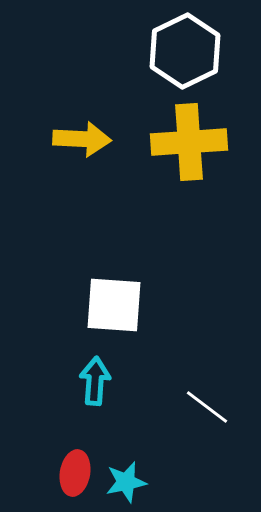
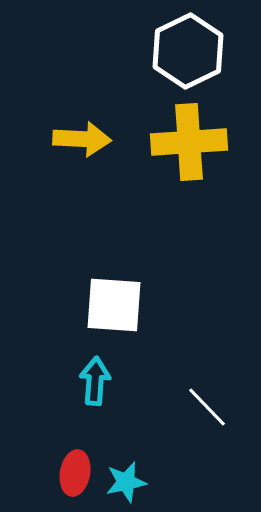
white hexagon: moved 3 px right
white line: rotated 9 degrees clockwise
